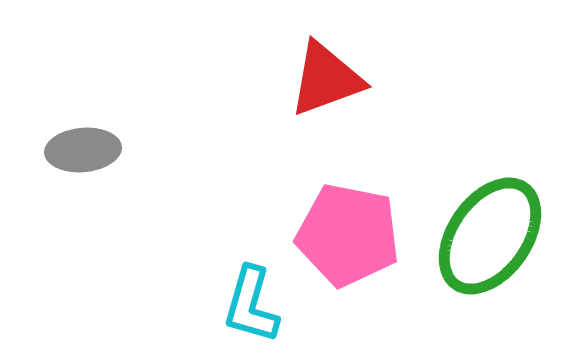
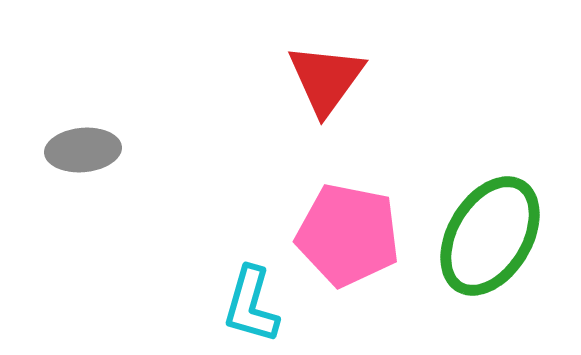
red triangle: rotated 34 degrees counterclockwise
green ellipse: rotated 4 degrees counterclockwise
